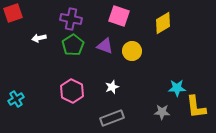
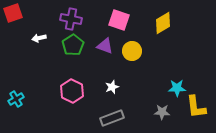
pink square: moved 4 px down
